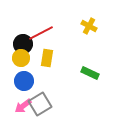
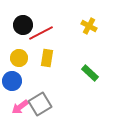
black circle: moved 19 px up
yellow circle: moved 2 px left
green rectangle: rotated 18 degrees clockwise
blue circle: moved 12 px left
pink arrow: moved 3 px left, 1 px down
